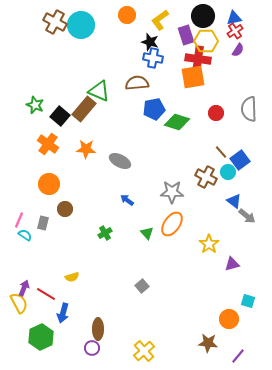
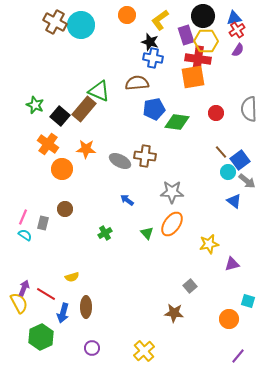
red cross at (235, 31): moved 2 px right, 1 px up
green diamond at (177, 122): rotated 10 degrees counterclockwise
brown cross at (206, 177): moved 61 px left, 21 px up; rotated 20 degrees counterclockwise
orange circle at (49, 184): moved 13 px right, 15 px up
gray arrow at (247, 216): moved 35 px up
pink line at (19, 220): moved 4 px right, 3 px up
yellow star at (209, 244): rotated 24 degrees clockwise
gray square at (142, 286): moved 48 px right
brown ellipse at (98, 329): moved 12 px left, 22 px up
brown star at (208, 343): moved 34 px left, 30 px up
